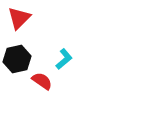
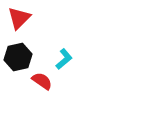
black hexagon: moved 1 px right, 2 px up
